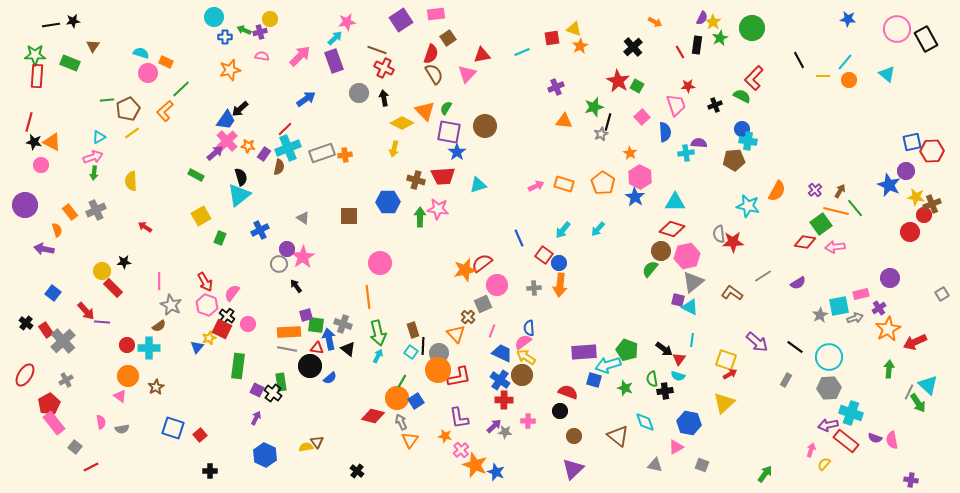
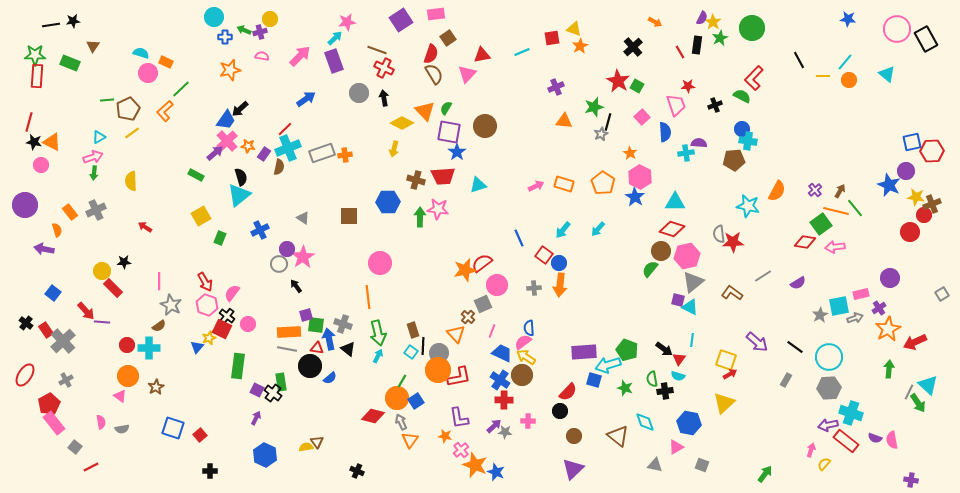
red semicircle at (568, 392): rotated 114 degrees clockwise
black cross at (357, 471): rotated 16 degrees counterclockwise
